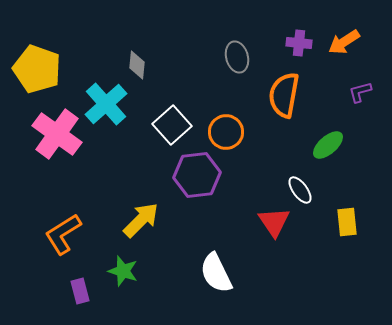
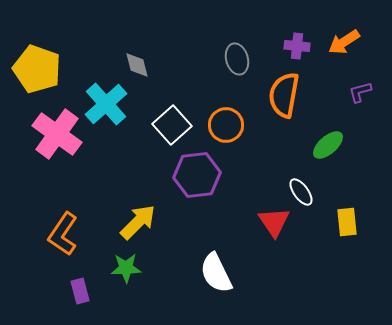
purple cross: moved 2 px left, 3 px down
gray ellipse: moved 2 px down
gray diamond: rotated 20 degrees counterclockwise
orange circle: moved 7 px up
white ellipse: moved 1 px right, 2 px down
yellow arrow: moved 3 px left, 2 px down
orange L-shape: rotated 24 degrees counterclockwise
green star: moved 3 px right, 3 px up; rotated 20 degrees counterclockwise
